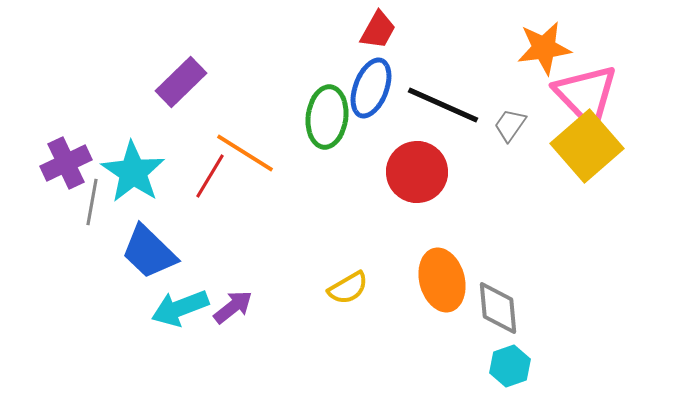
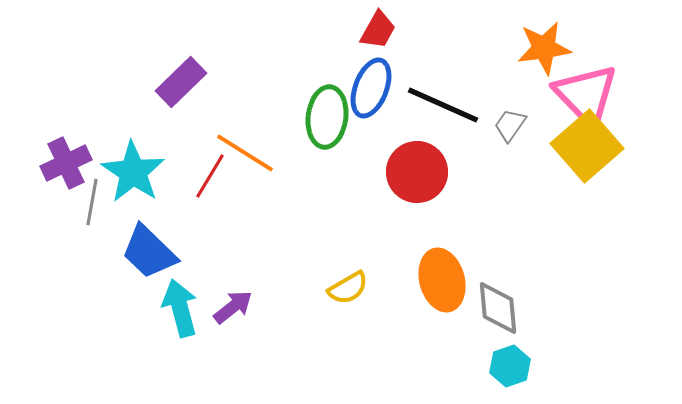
cyan arrow: rotated 96 degrees clockwise
